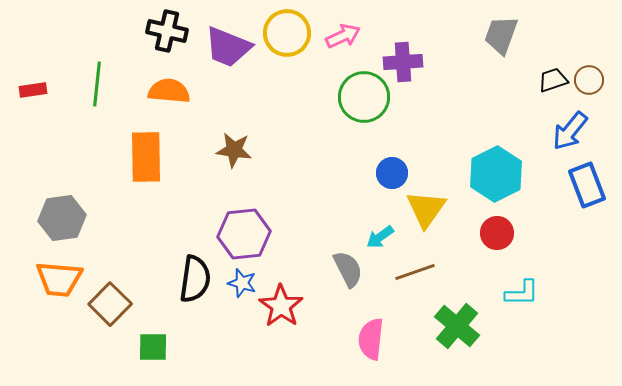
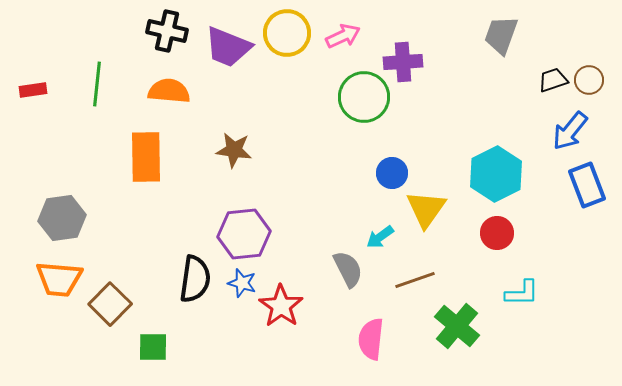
brown line: moved 8 px down
